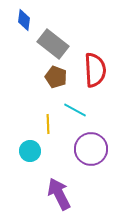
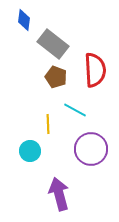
purple arrow: rotated 12 degrees clockwise
